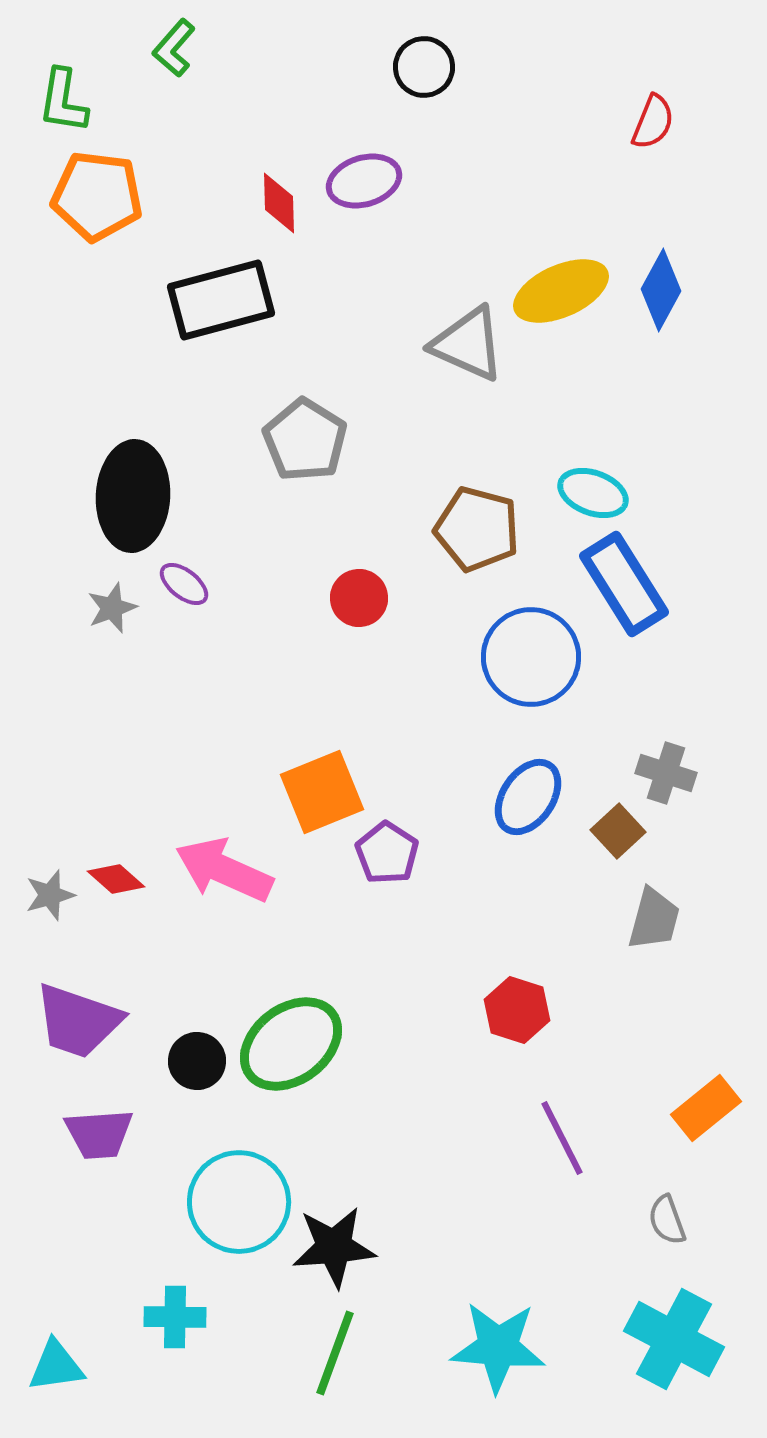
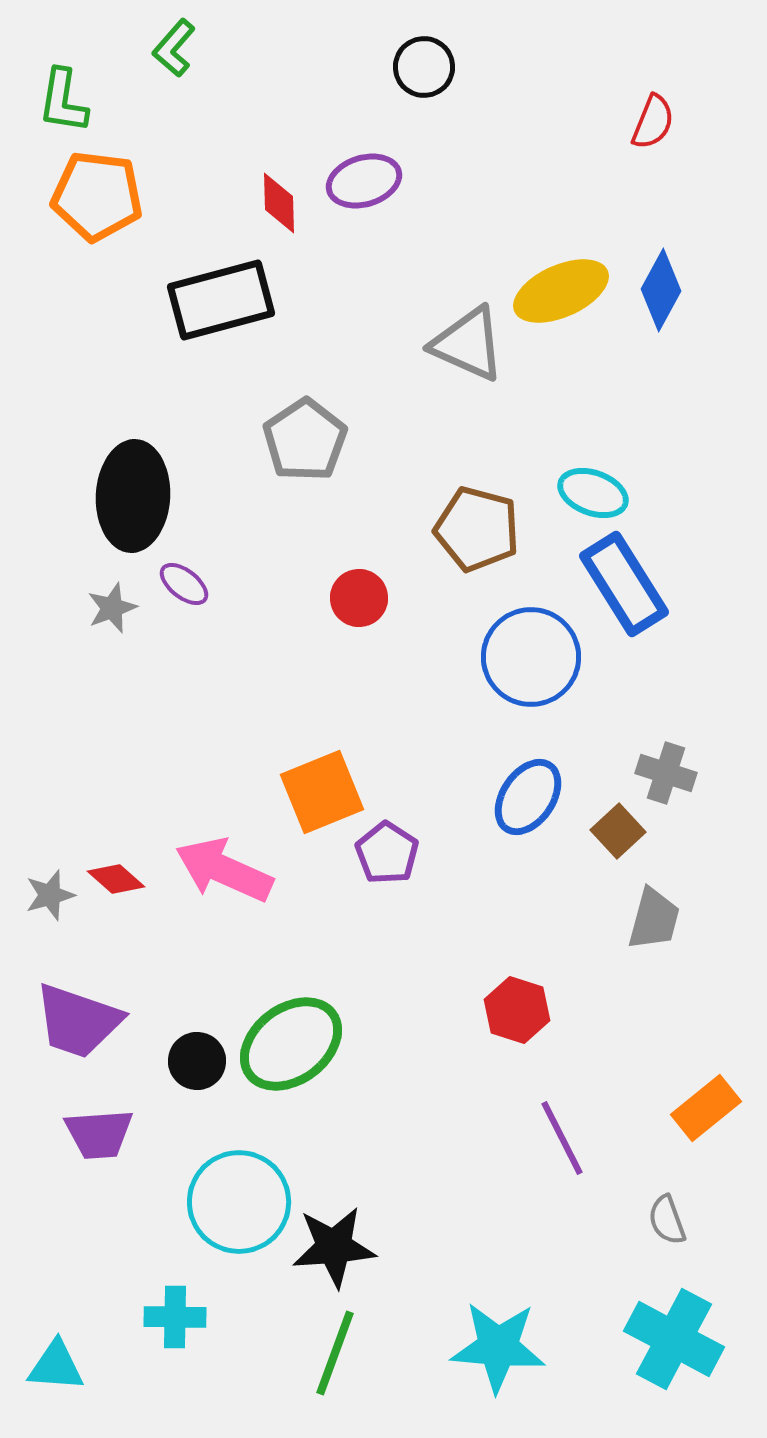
gray pentagon at (305, 440): rotated 6 degrees clockwise
cyan triangle at (56, 1366): rotated 12 degrees clockwise
